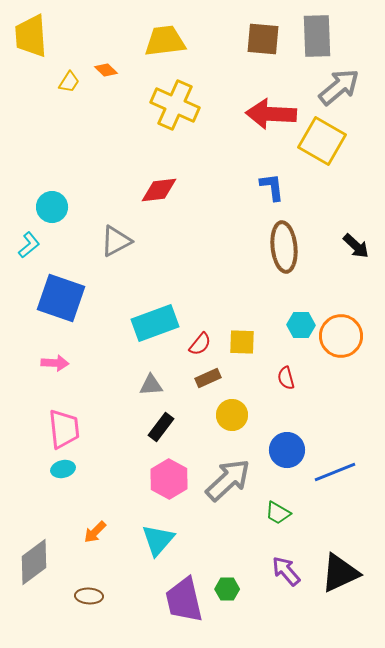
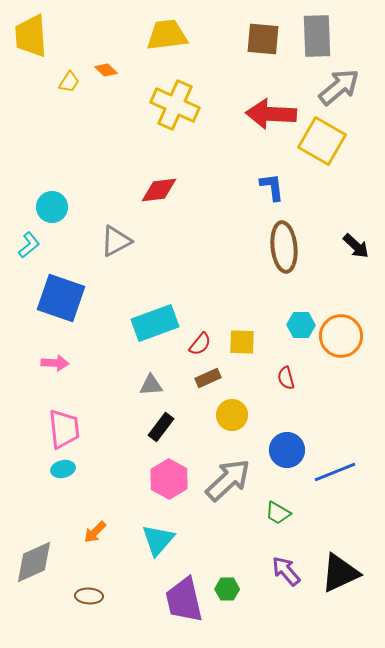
yellow trapezoid at (165, 41): moved 2 px right, 6 px up
gray diamond at (34, 562): rotated 12 degrees clockwise
